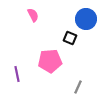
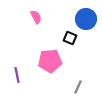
pink semicircle: moved 3 px right, 2 px down
purple line: moved 1 px down
